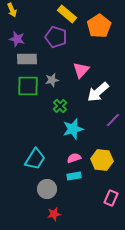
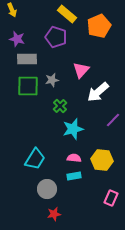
orange pentagon: rotated 10 degrees clockwise
pink semicircle: rotated 24 degrees clockwise
